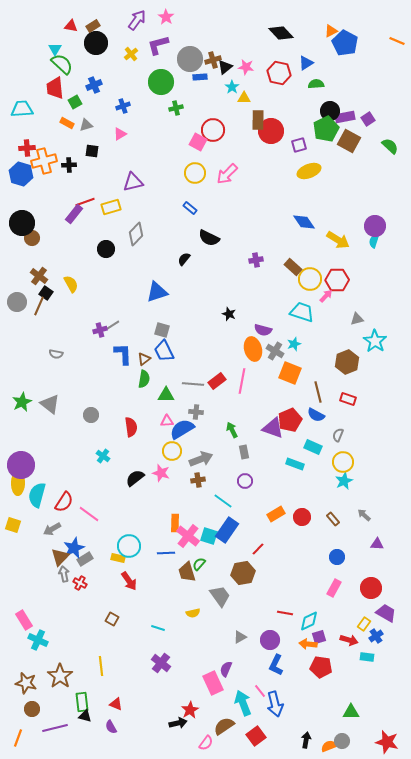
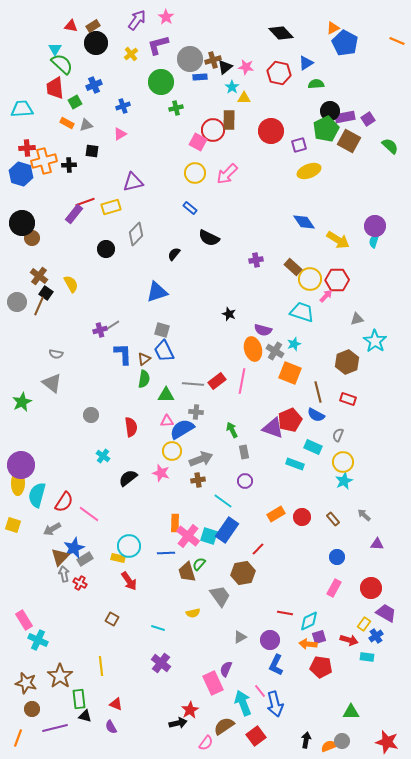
orange triangle at (331, 31): moved 2 px right, 3 px up
brown rectangle at (258, 120): moved 29 px left
black semicircle at (184, 259): moved 10 px left, 5 px up
gray triangle at (50, 404): moved 2 px right, 21 px up
black semicircle at (135, 478): moved 7 px left
green rectangle at (82, 702): moved 3 px left, 3 px up
